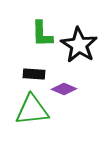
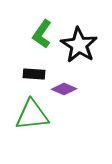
green L-shape: rotated 36 degrees clockwise
green triangle: moved 5 px down
